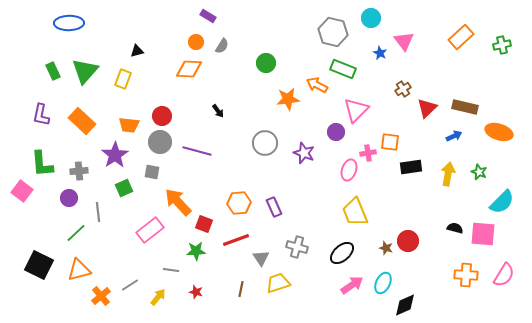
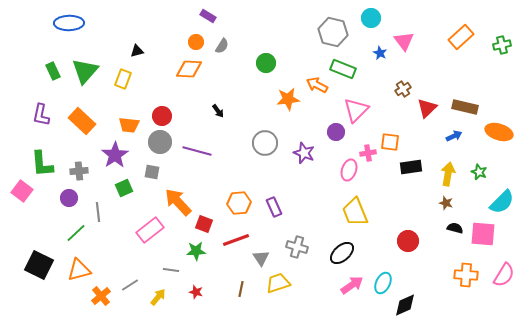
brown star at (386, 248): moved 60 px right, 45 px up
